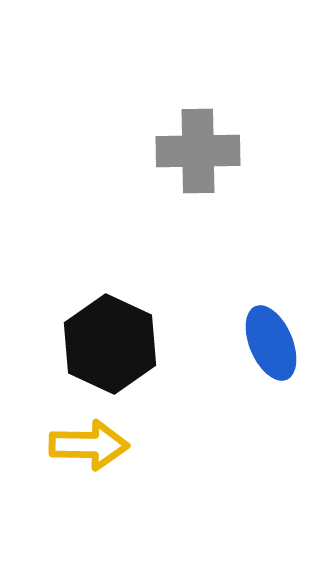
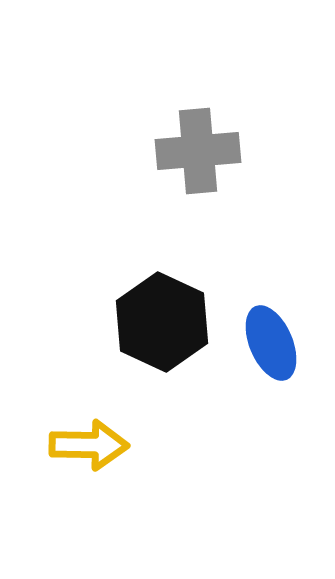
gray cross: rotated 4 degrees counterclockwise
black hexagon: moved 52 px right, 22 px up
